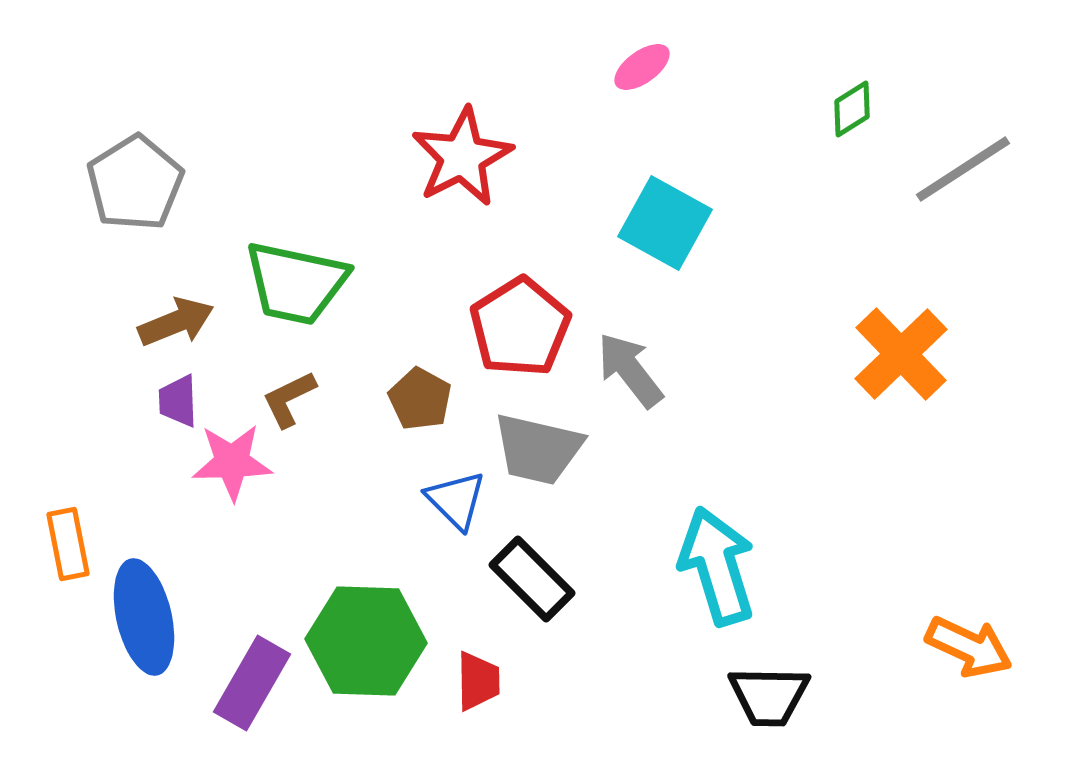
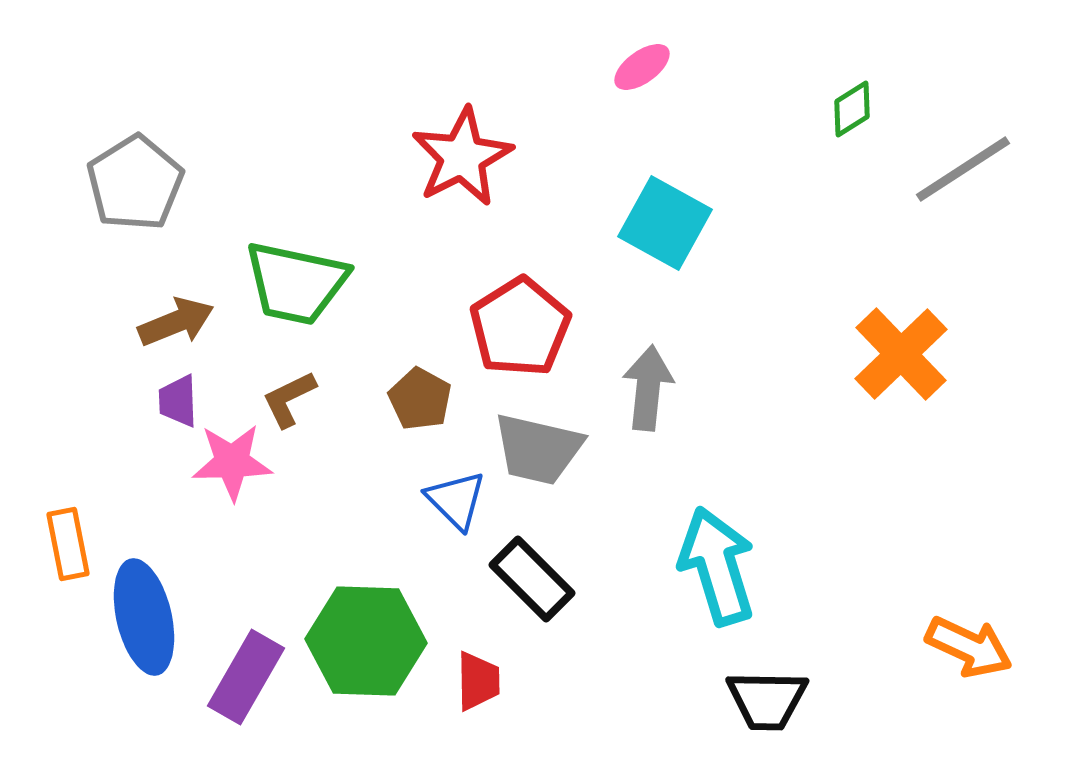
gray arrow: moved 18 px right, 18 px down; rotated 44 degrees clockwise
purple rectangle: moved 6 px left, 6 px up
black trapezoid: moved 2 px left, 4 px down
